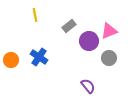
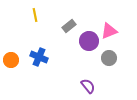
blue cross: rotated 12 degrees counterclockwise
